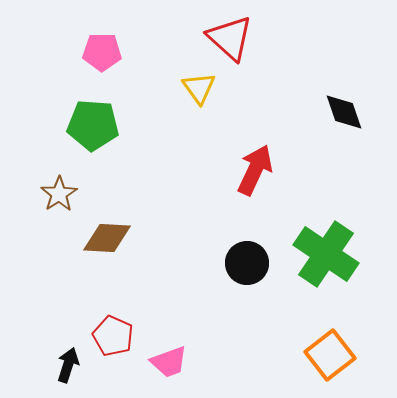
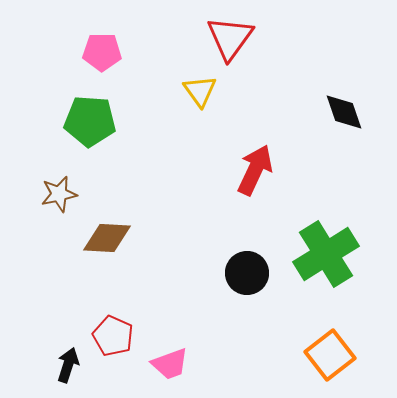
red triangle: rotated 24 degrees clockwise
yellow triangle: moved 1 px right, 3 px down
green pentagon: moved 3 px left, 4 px up
brown star: rotated 21 degrees clockwise
green cross: rotated 24 degrees clockwise
black circle: moved 10 px down
pink trapezoid: moved 1 px right, 2 px down
